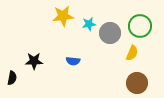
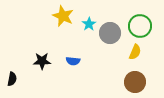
yellow star: rotated 30 degrees clockwise
cyan star: rotated 24 degrees counterclockwise
yellow semicircle: moved 3 px right, 1 px up
black star: moved 8 px right
black semicircle: moved 1 px down
brown circle: moved 2 px left, 1 px up
